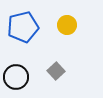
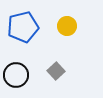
yellow circle: moved 1 px down
black circle: moved 2 px up
